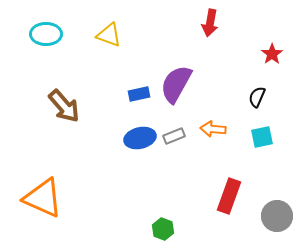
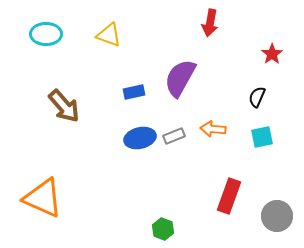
purple semicircle: moved 4 px right, 6 px up
blue rectangle: moved 5 px left, 2 px up
